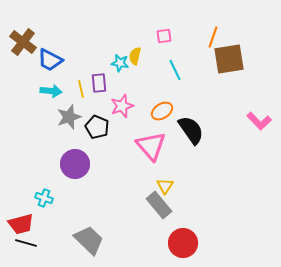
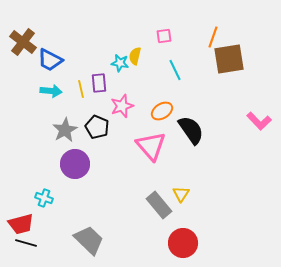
gray star: moved 4 px left, 13 px down; rotated 10 degrees counterclockwise
yellow triangle: moved 16 px right, 8 px down
